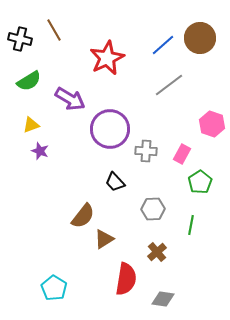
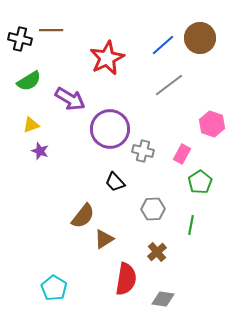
brown line: moved 3 px left; rotated 60 degrees counterclockwise
gray cross: moved 3 px left; rotated 10 degrees clockwise
